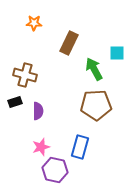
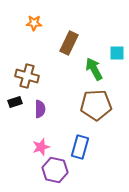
brown cross: moved 2 px right, 1 px down
purple semicircle: moved 2 px right, 2 px up
